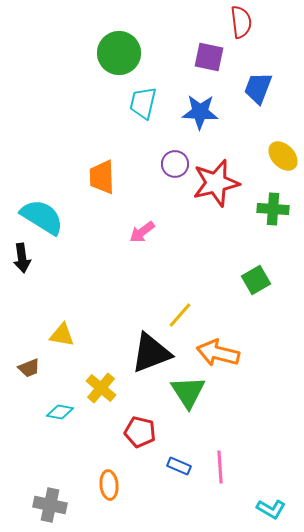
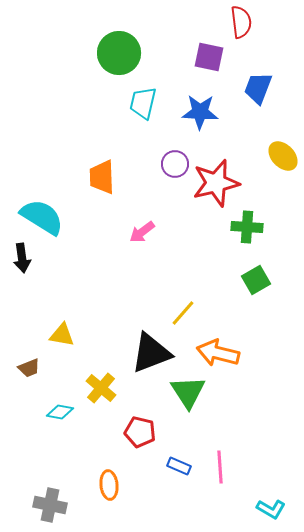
green cross: moved 26 px left, 18 px down
yellow line: moved 3 px right, 2 px up
